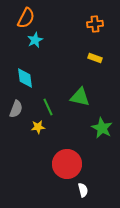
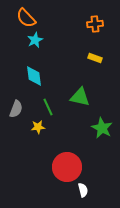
orange semicircle: rotated 110 degrees clockwise
cyan diamond: moved 9 px right, 2 px up
red circle: moved 3 px down
